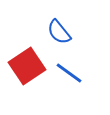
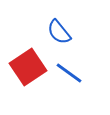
red square: moved 1 px right, 1 px down
